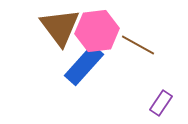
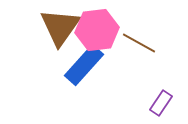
brown triangle: rotated 12 degrees clockwise
pink hexagon: moved 1 px up
brown line: moved 1 px right, 2 px up
